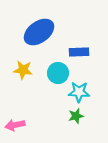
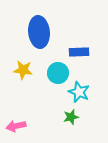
blue ellipse: rotated 60 degrees counterclockwise
cyan star: rotated 20 degrees clockwise
green star: moved 5 px left, 1 px down
pink arrow: moved 1 px right, 1 px down
